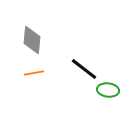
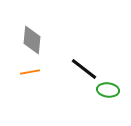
orange line: moved 4 px left, 1 px up
